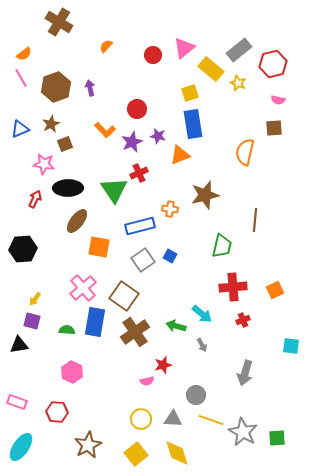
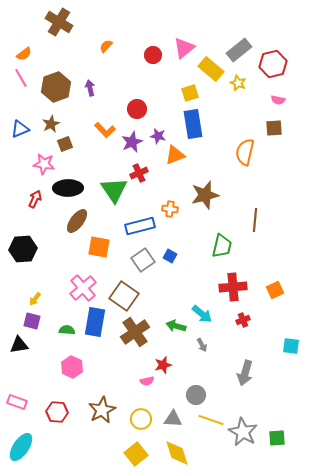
orange triangle at (180, 155): moved 5 px left
pink hexagon at (72, 372): moved 5 px up
brown star at (88, 445): moved 14 px right, 35 px up
